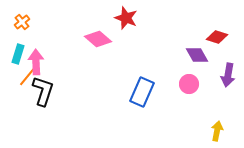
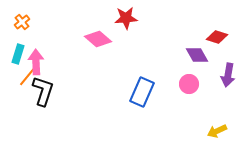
red star: rotated 25 degrees counterclockwise
yellow arrow: rotated 126 degrees counterclockwise
